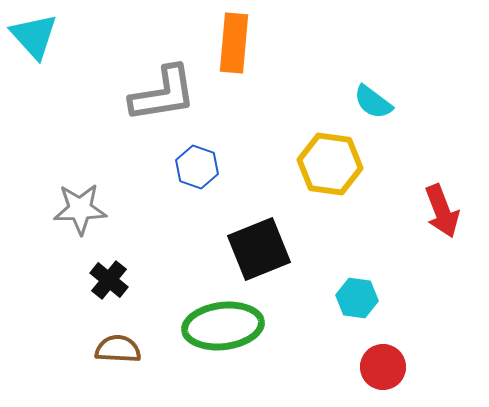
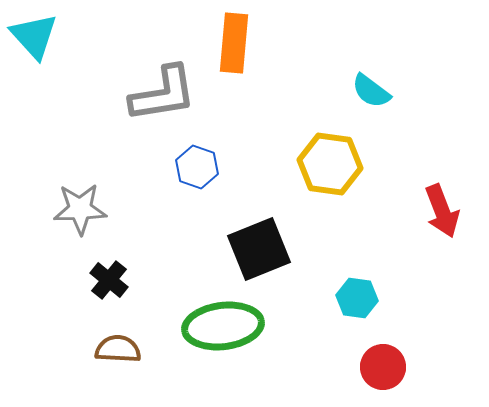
cyan semicircle: moved 2 px left, 11 px up
